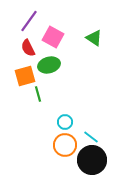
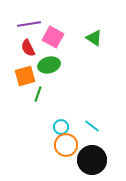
purple line: moved 3 px down; rotated 45 degrees clockwise
green line: rotated 35 degrees clockwise
cyan circle: moved 4 px left, 5 px down
cyan line: moved 1 px right, 11 px up
orange circle: moved 1 px right
